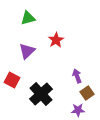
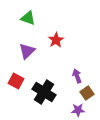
green triangle: rotated 35 degrees clockwise
red square: moved 4 px right, 1 px down
black cross: moved 3 px right, 2 px up; rotated 15 degrees counterclockwise
